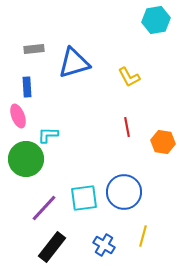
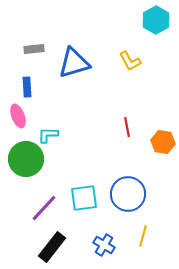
cyan hexagon: rotated 20 degrees counterclockwise
yellow L-shape: moved 1 px right, 16 px up
blue circle: moved 4 px right, 2 px down
